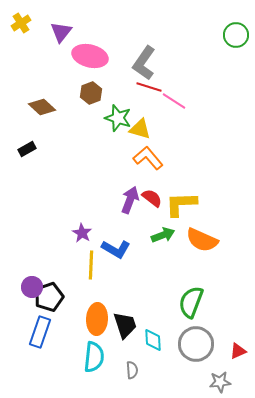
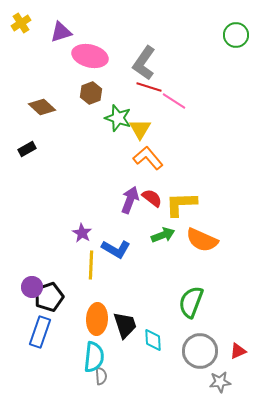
purple triangle: rotated 35 degrees clockwise
yellow triangle: rotated 45 degrees clockwise
gray circle: moved 4 px right, 7 px down
gray semicircle: moved 31 px left, 6 px down
